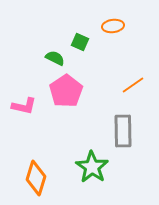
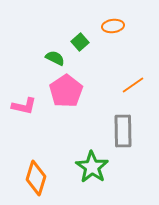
green square: rotated 24 degrees clockwise
